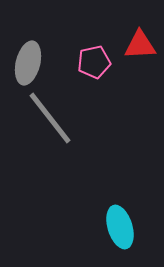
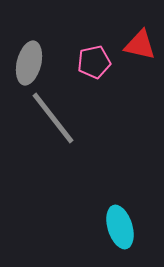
red triangle: rotated 16 degrees clockwise
gray ellipse: moved 1 px right
gray line: moved 3 px right
